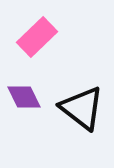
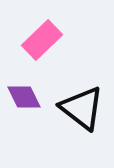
pink rectangle: moved 5 px right, 3 px down
